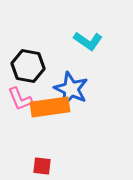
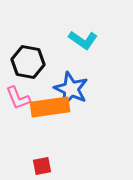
cyan L-shape: moved 5 px left, 1 px up
black hexagon: moved 4 px up
pink L-shape: moved 2 px left, 1 px up
red square: rotated 18 degrees counterclockwise
